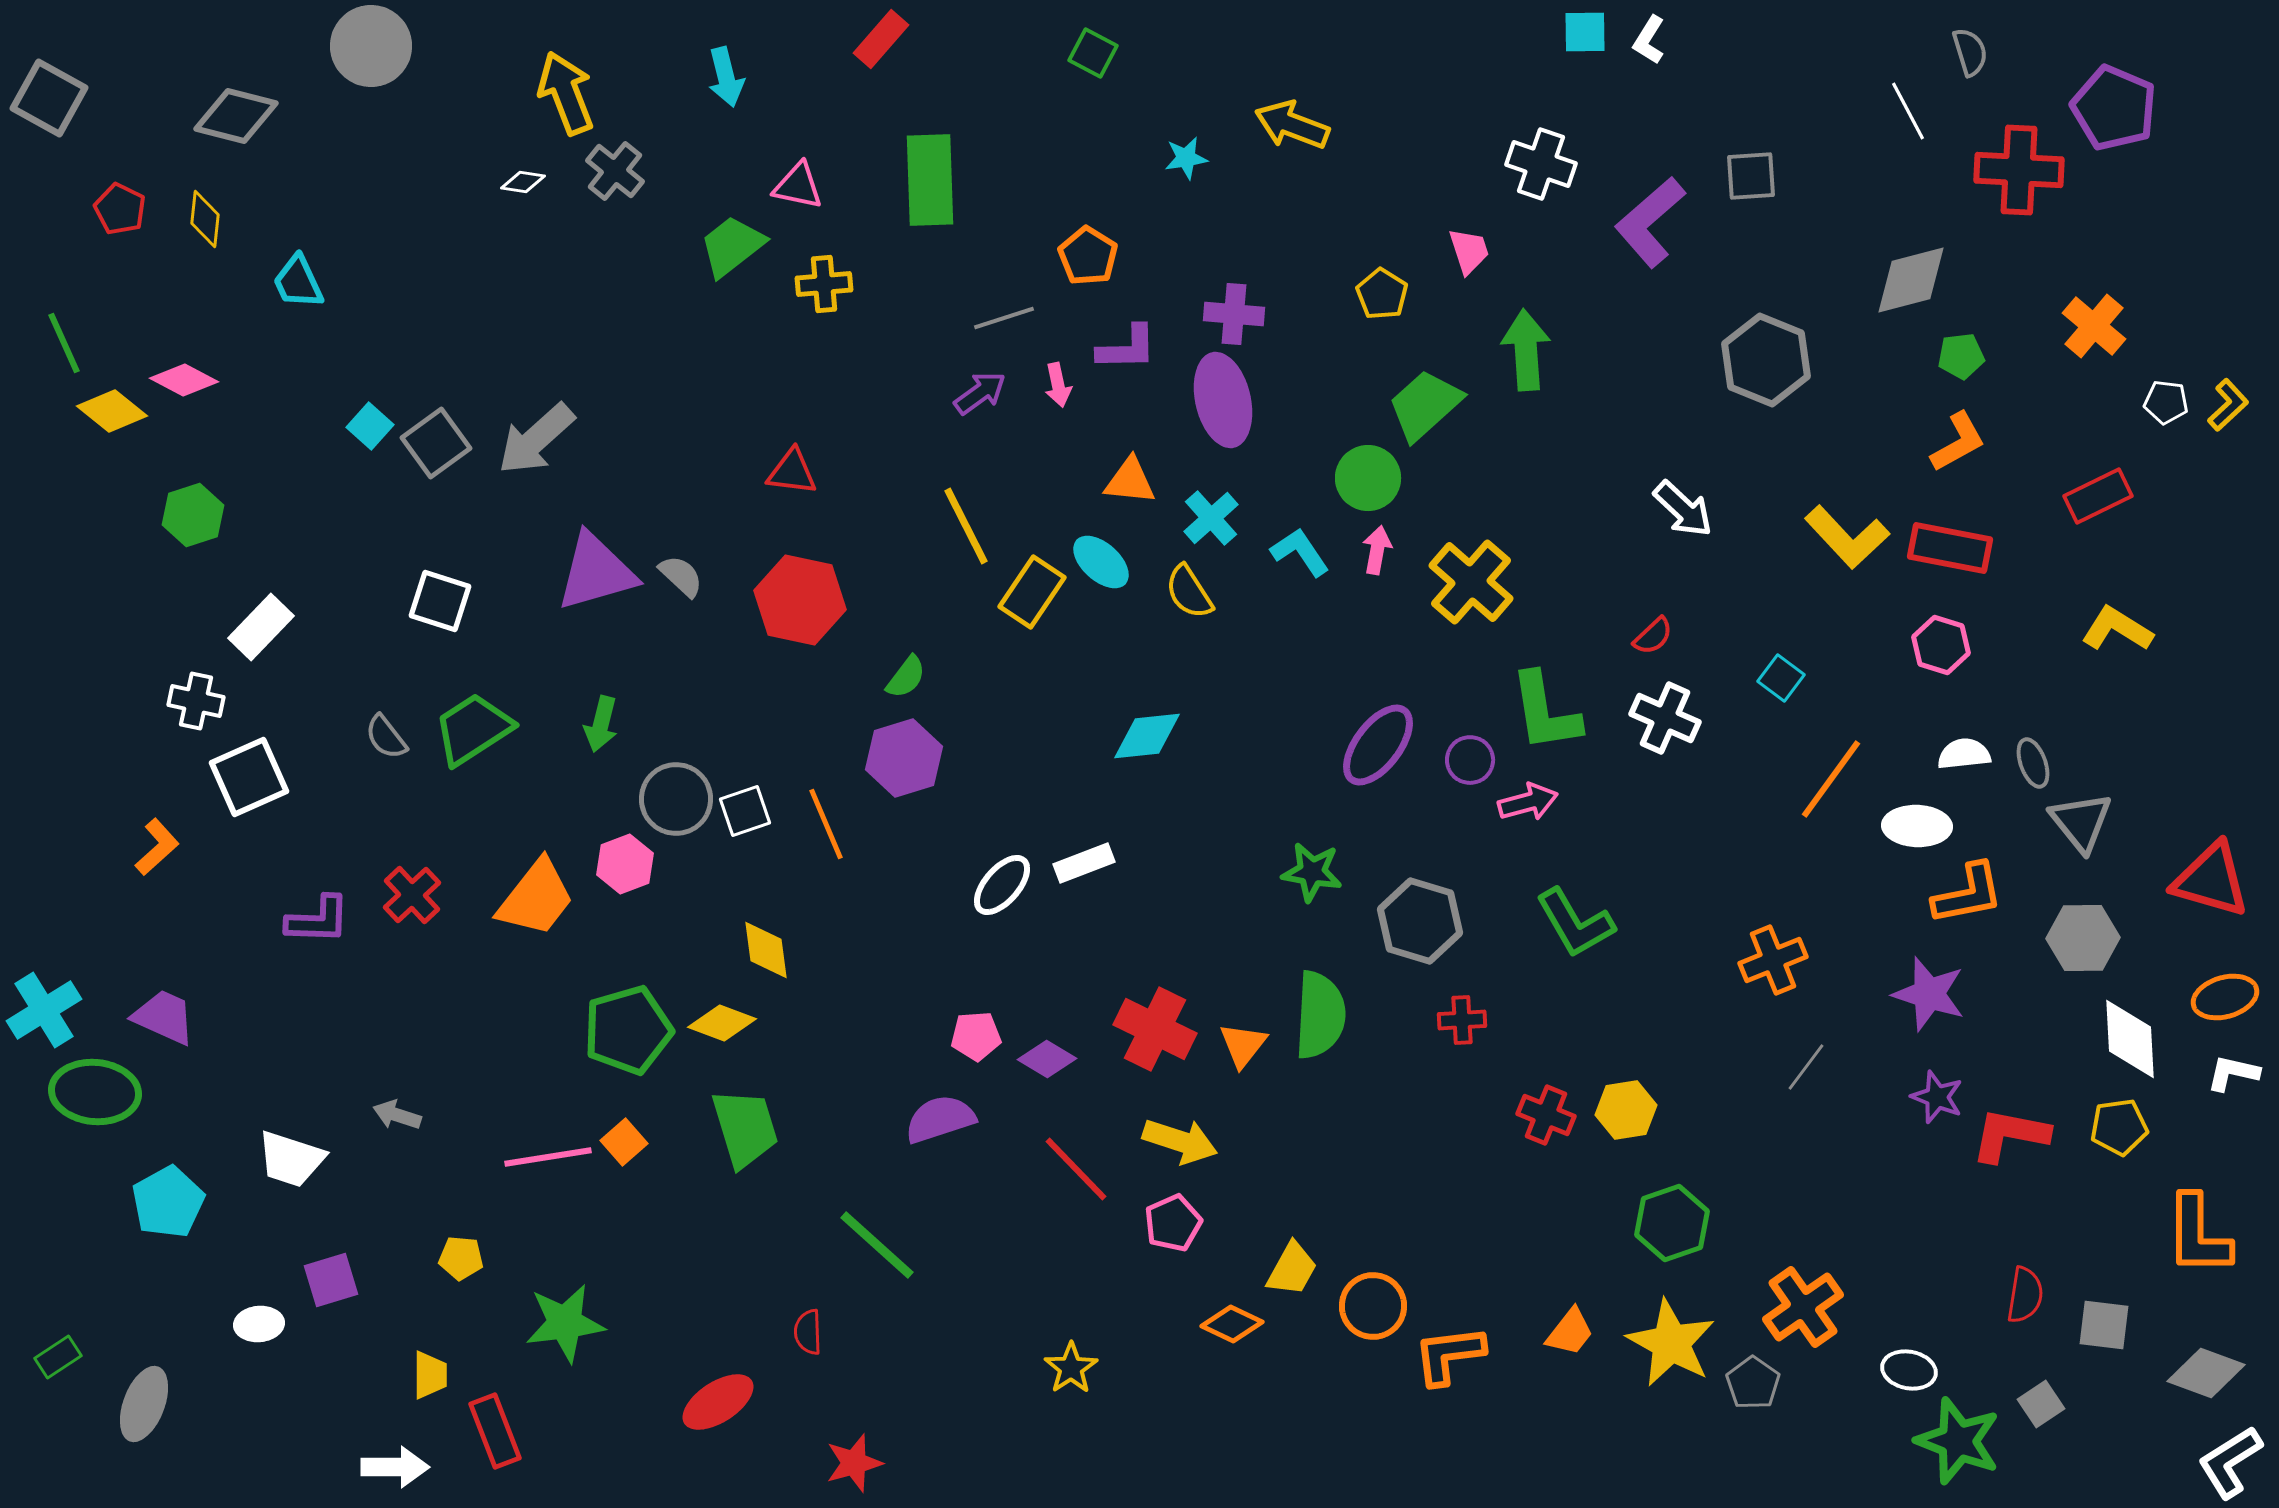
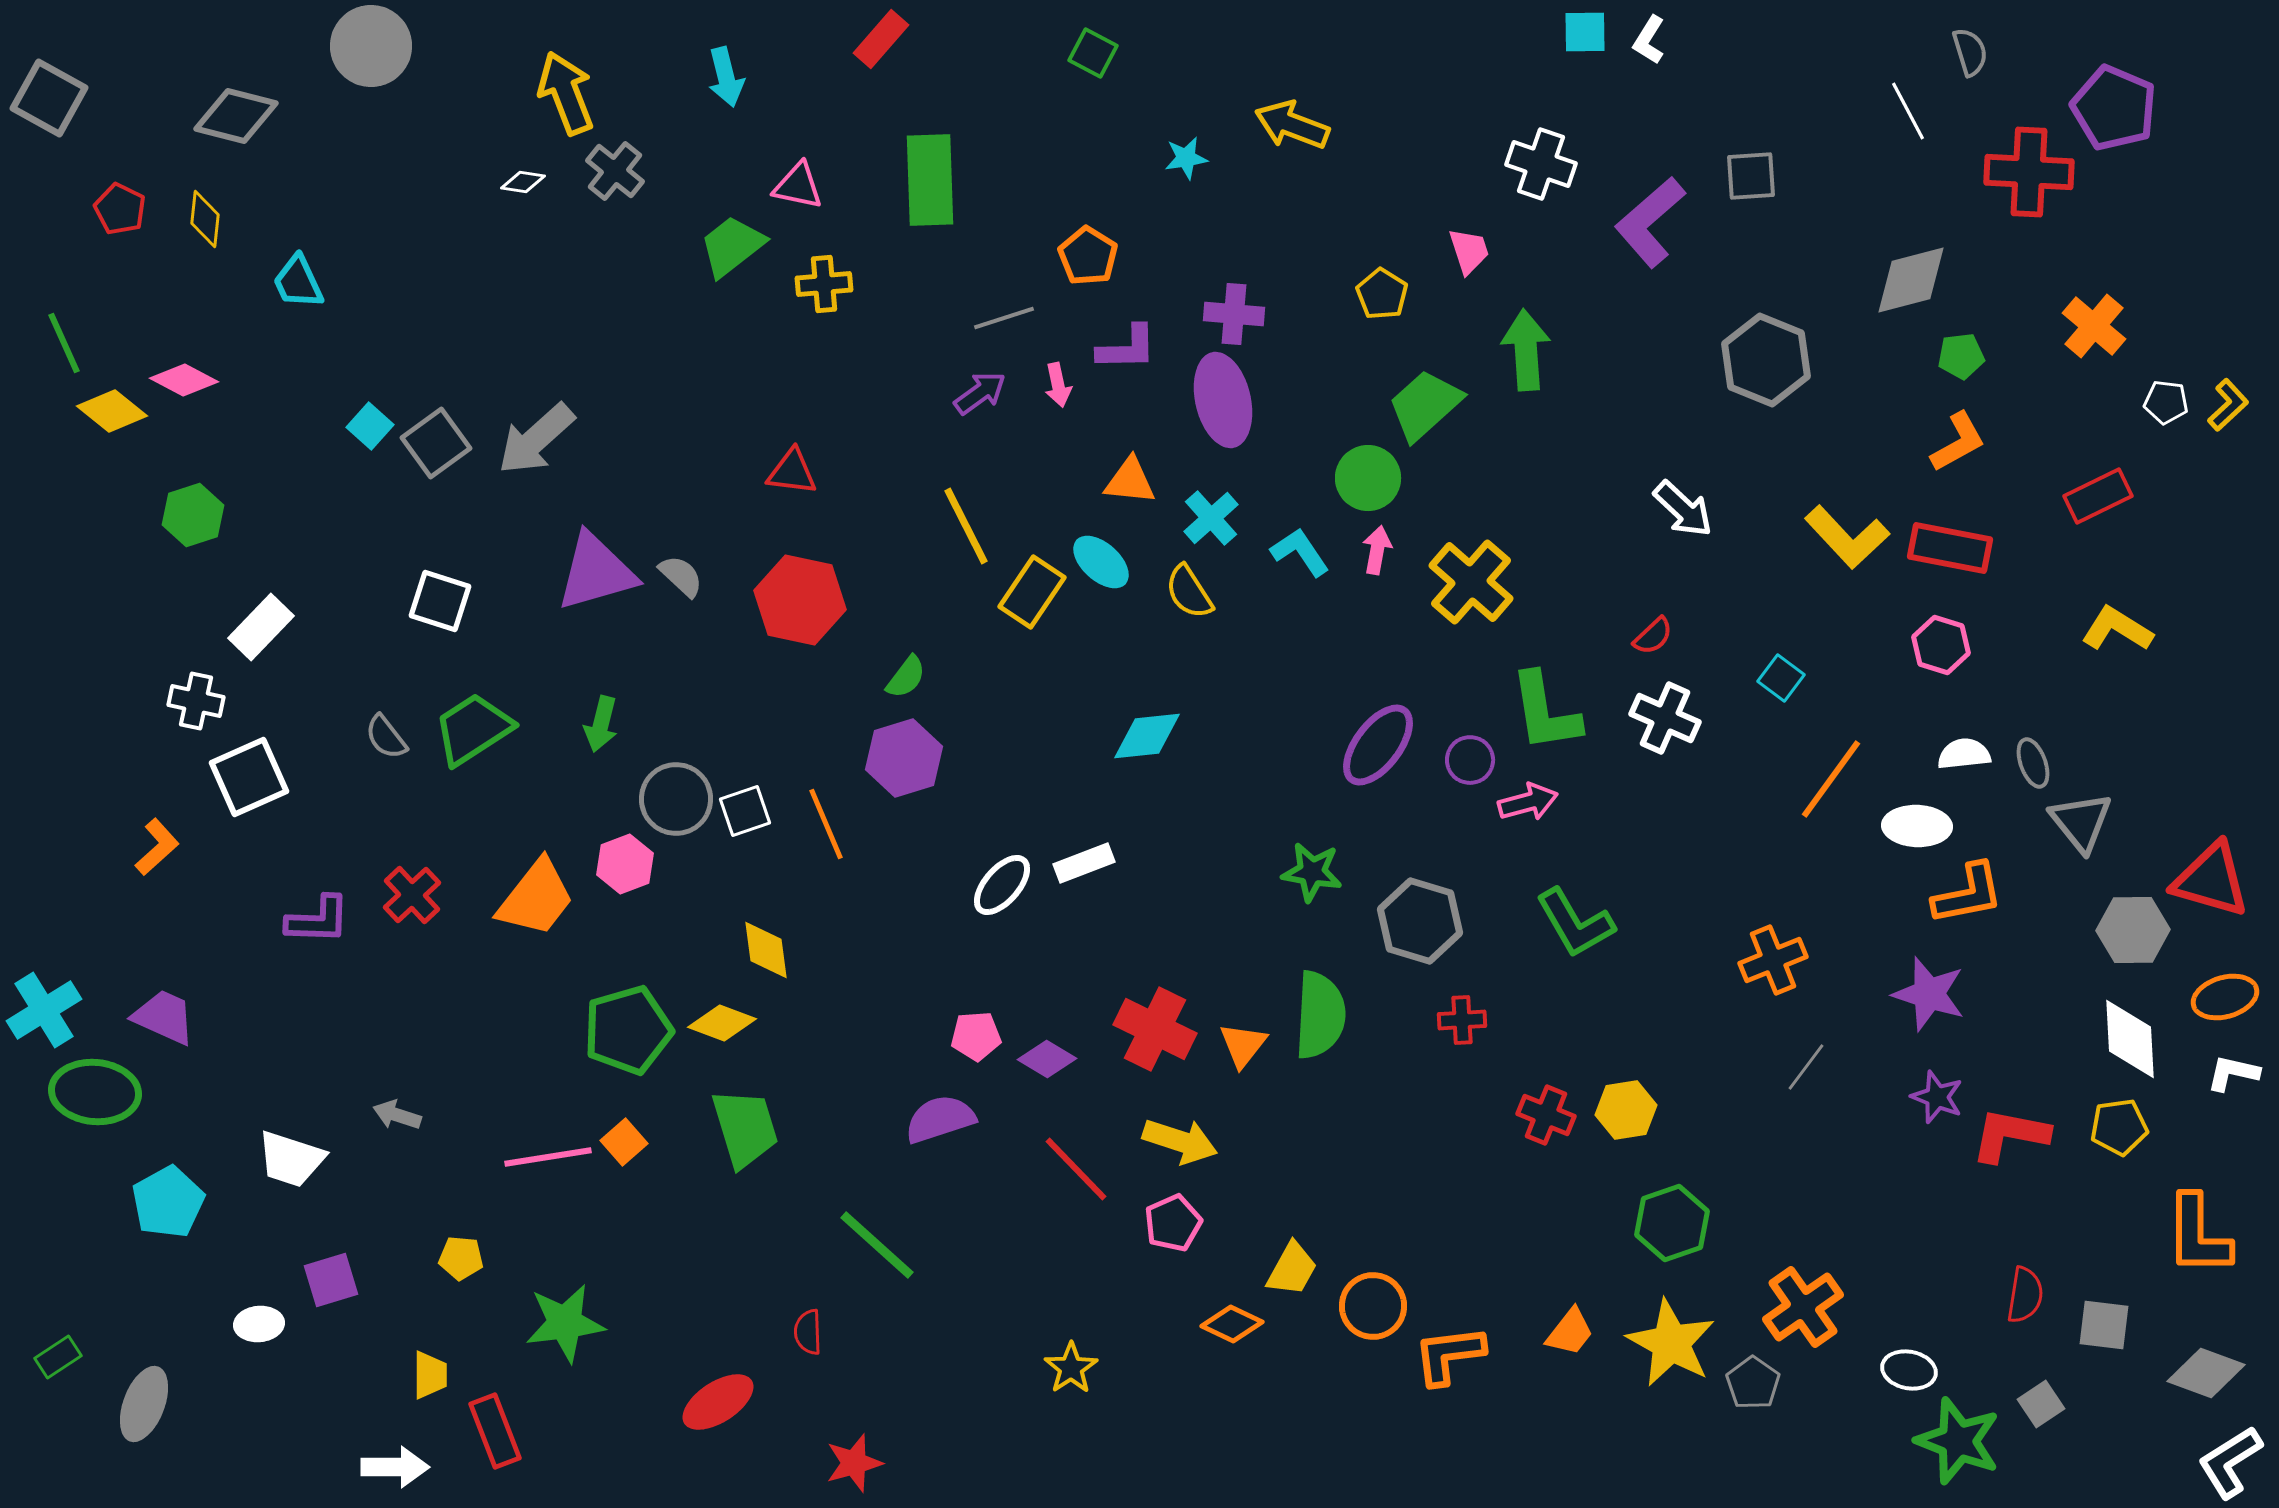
red cross at (2019, 170): moved 10 px right, 2 px down
gray hexagon at (2083, 938): moved 50 px right, 8 px up
